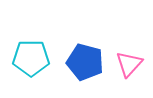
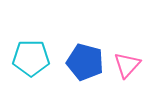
pink triangle: moved 2 px left, 1 px down
